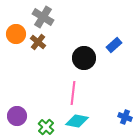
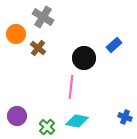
brown cross: moved 6 px down
pink line: moved 2 px left, 6 px up
green cross: moved 1 px right
